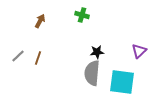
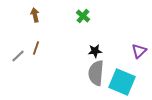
green cross: moved 1 px right, 1 px down; rotated 24 degrees clockwise
brown arrow: moved 5 px left, 6 px up; rotated 40 degrees counterclockwise
black star: moved 2 px left, 1 px up
brown line: moved 2 px left, 10 px up
gray semicircle: moved 4 px right
cyan square: rotated 16 degrees clockwise
